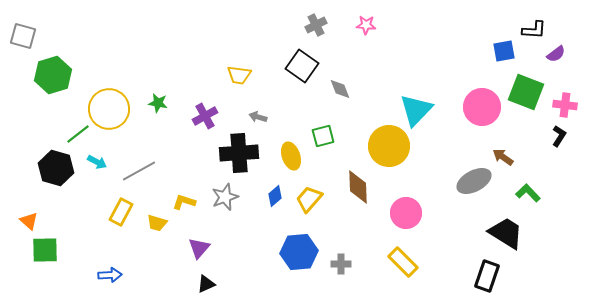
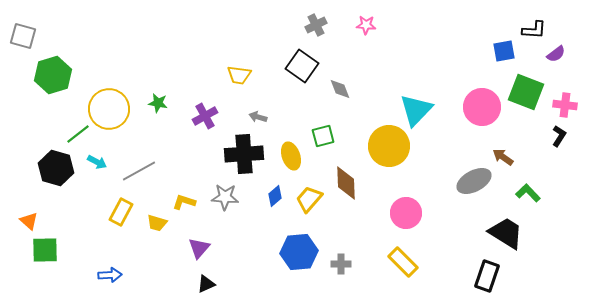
black cross at (239, 153): moved 5 px right, 1 px down
brown diamond at (358, 187): moved 12 px left, 4 px up
gray star at (225, 197): rotated 24 degrees clockwise
